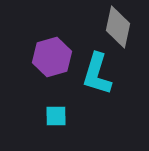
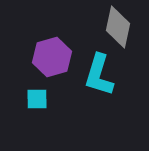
cyan L-shape: moved 2 px right, 1 px down
cyan square: moved 19 px left, 17 px up
